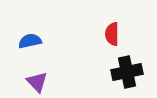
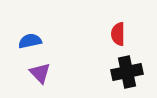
red semicircle: moved 6 px right
purple triangle: moved 3 px right, 9 px up
